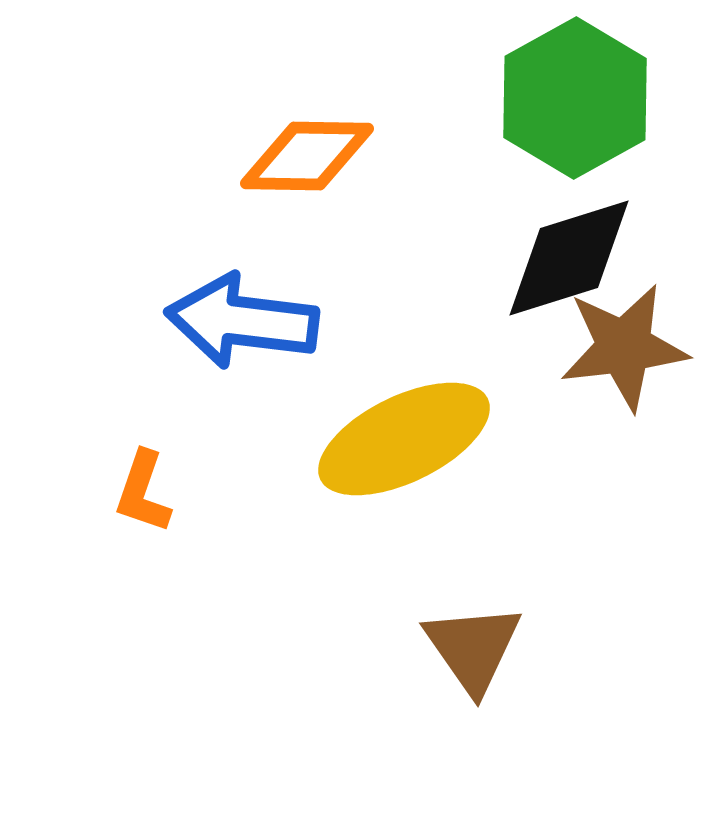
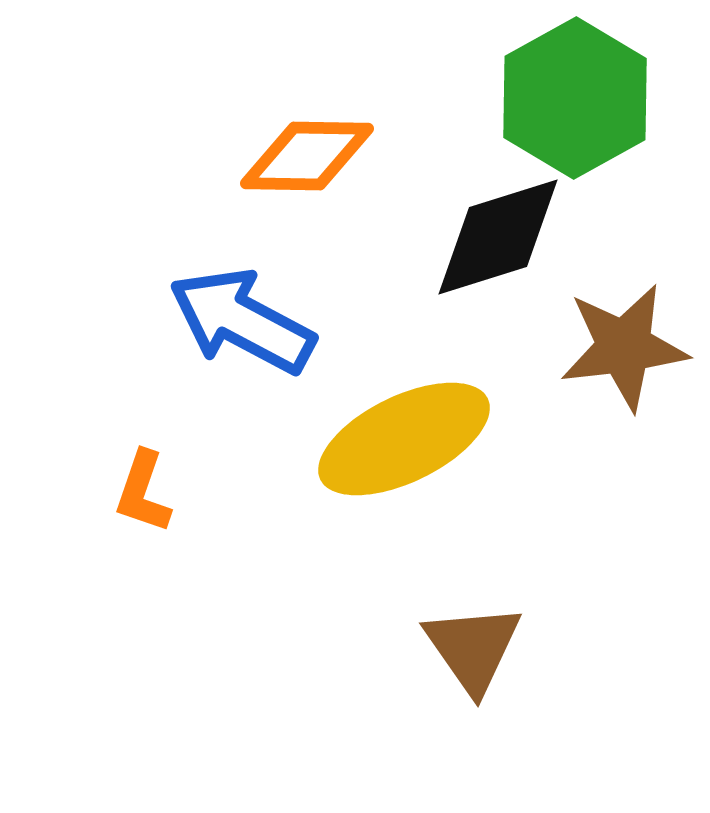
black diamond: moved 71 px left, 21 px up
blue arrow: rotated 21 degrees clockwise
